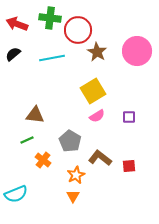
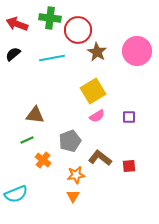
gray pentagon: rotated 20 degrees clockwise
orange star: rotated 18 degrees clockwise
